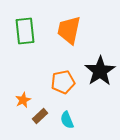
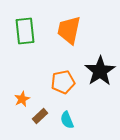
orange star: moved 1 px left, 1 px up
